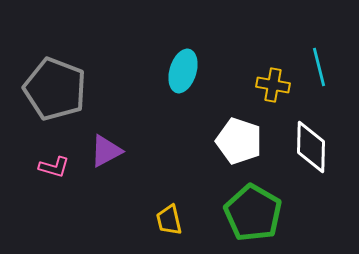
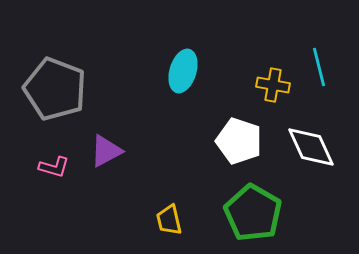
white diamond: rotated 26 degrees counterclockwise
